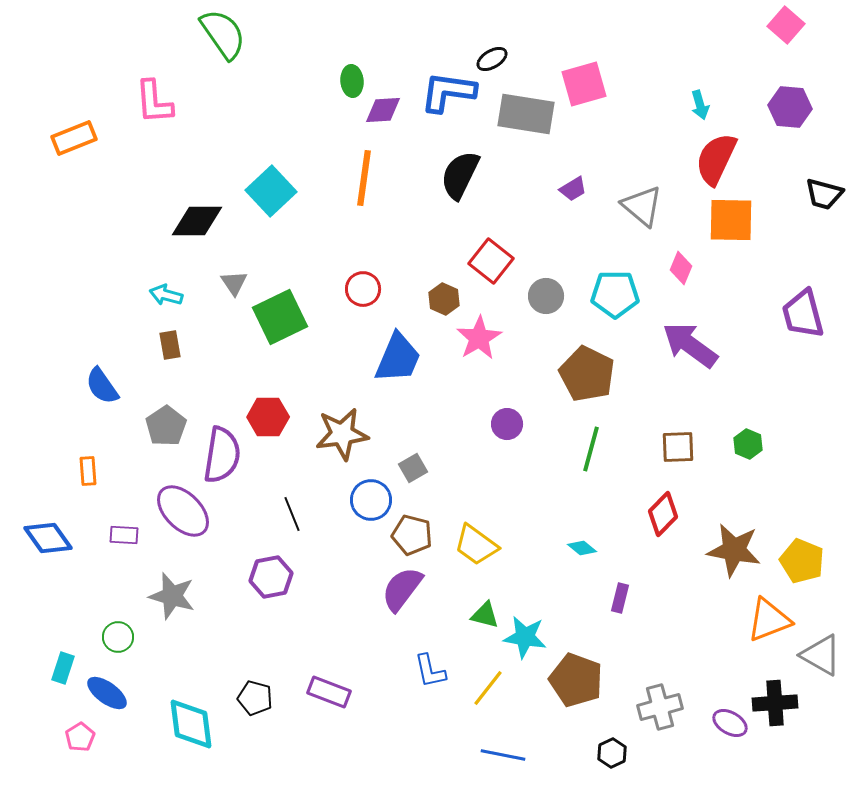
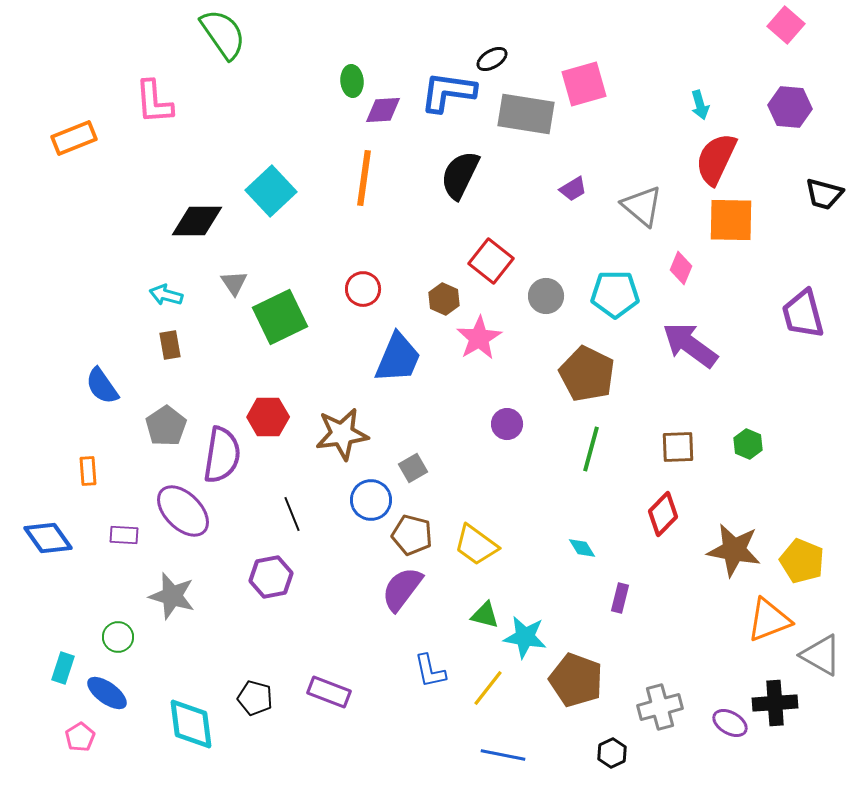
cyan diamond at (582, 548): rotated 20 degrees clockwise
